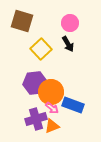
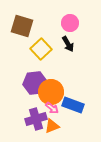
brown square: moved 5 px down
